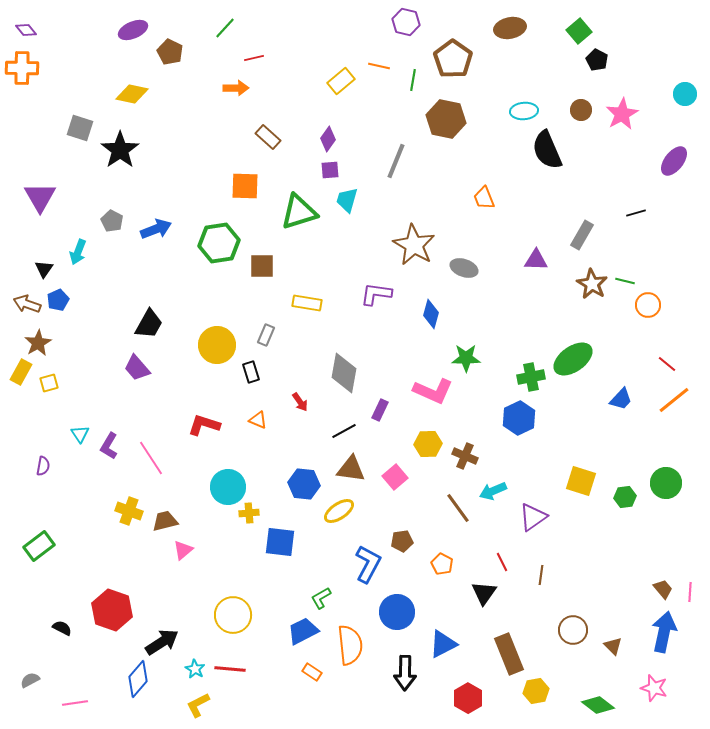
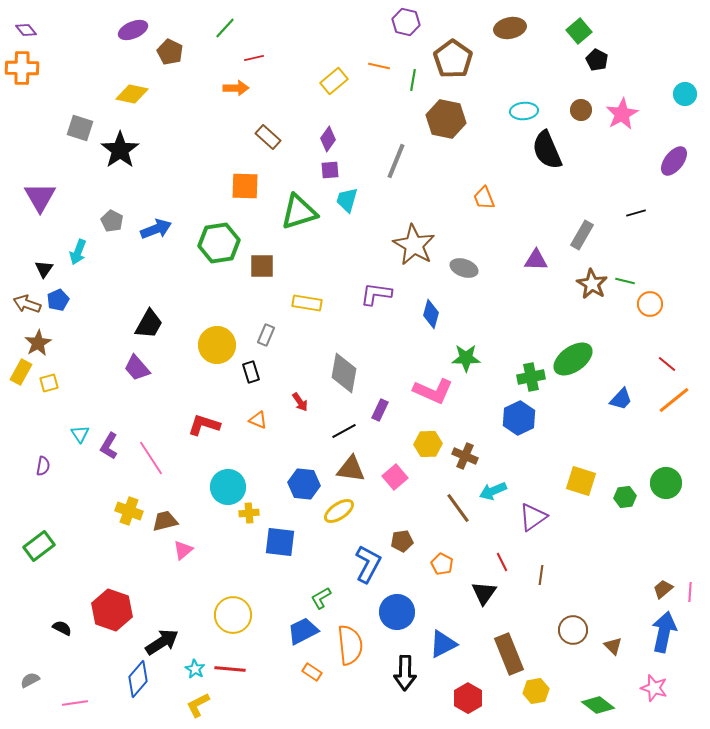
yellow rectangle at (341, 81): moved 7 px left
orange circle at (648, 305): moved 2 px right, 1 px up
brown trapezoid at (663, 589): rotated 90 degrees counterclockwise
